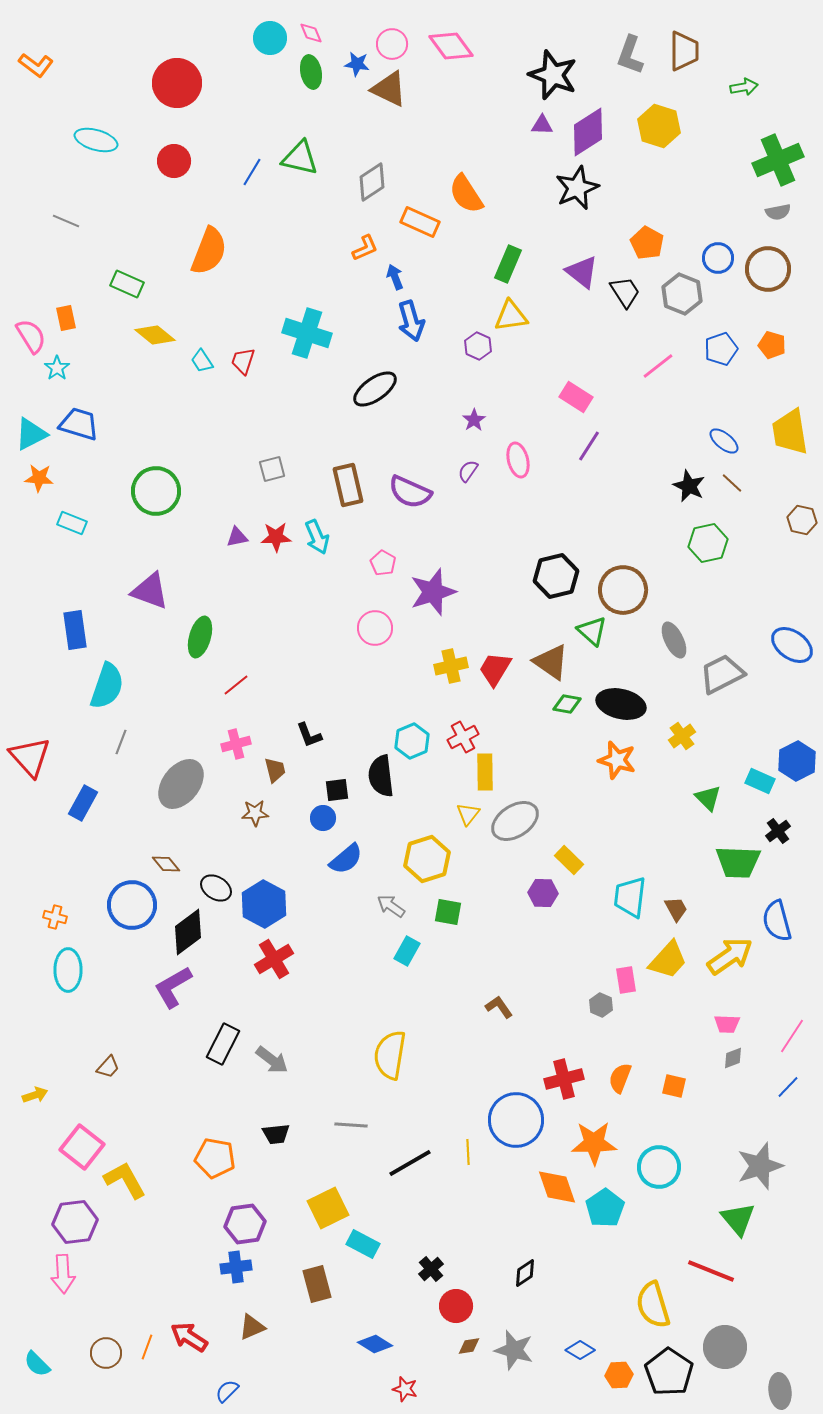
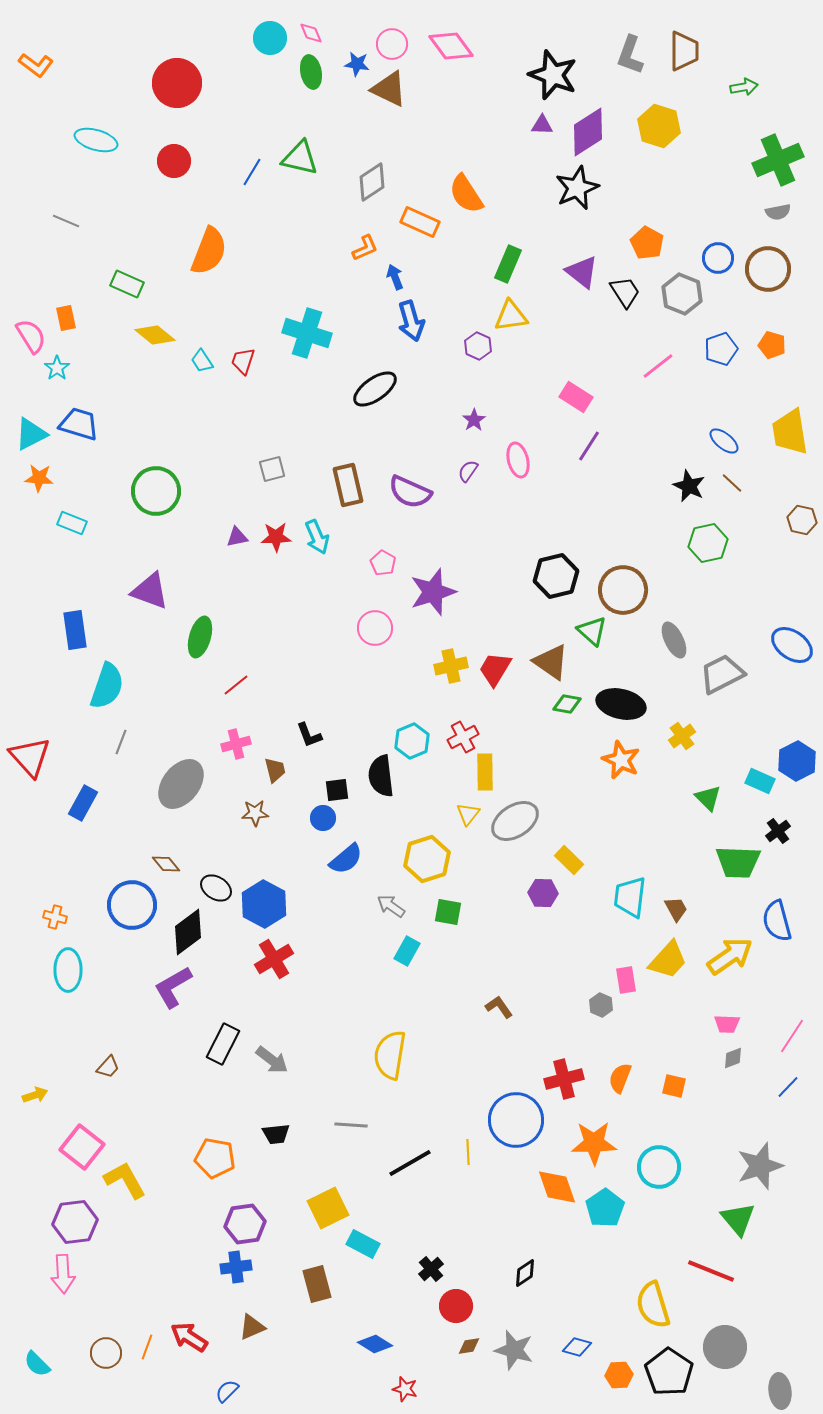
orange star at (617, 760): moved 4 px right; rotated 9 degrees clockwise
blue diamond at (580, 1350): moved 3 px left, 3 px up; rotated 16 degrees counterclockwise
